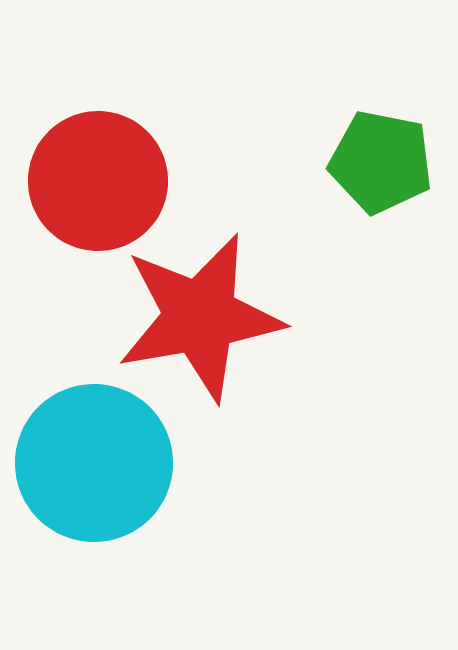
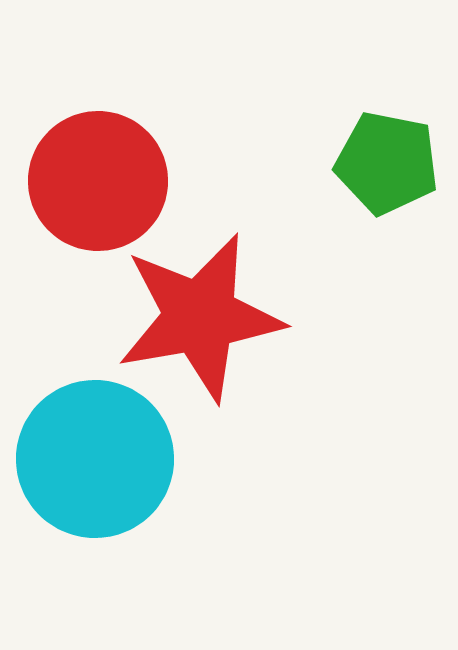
green pentagon: moved 6 px right, 1 px down
cyan circle: moved 1 px right, 4 px up
